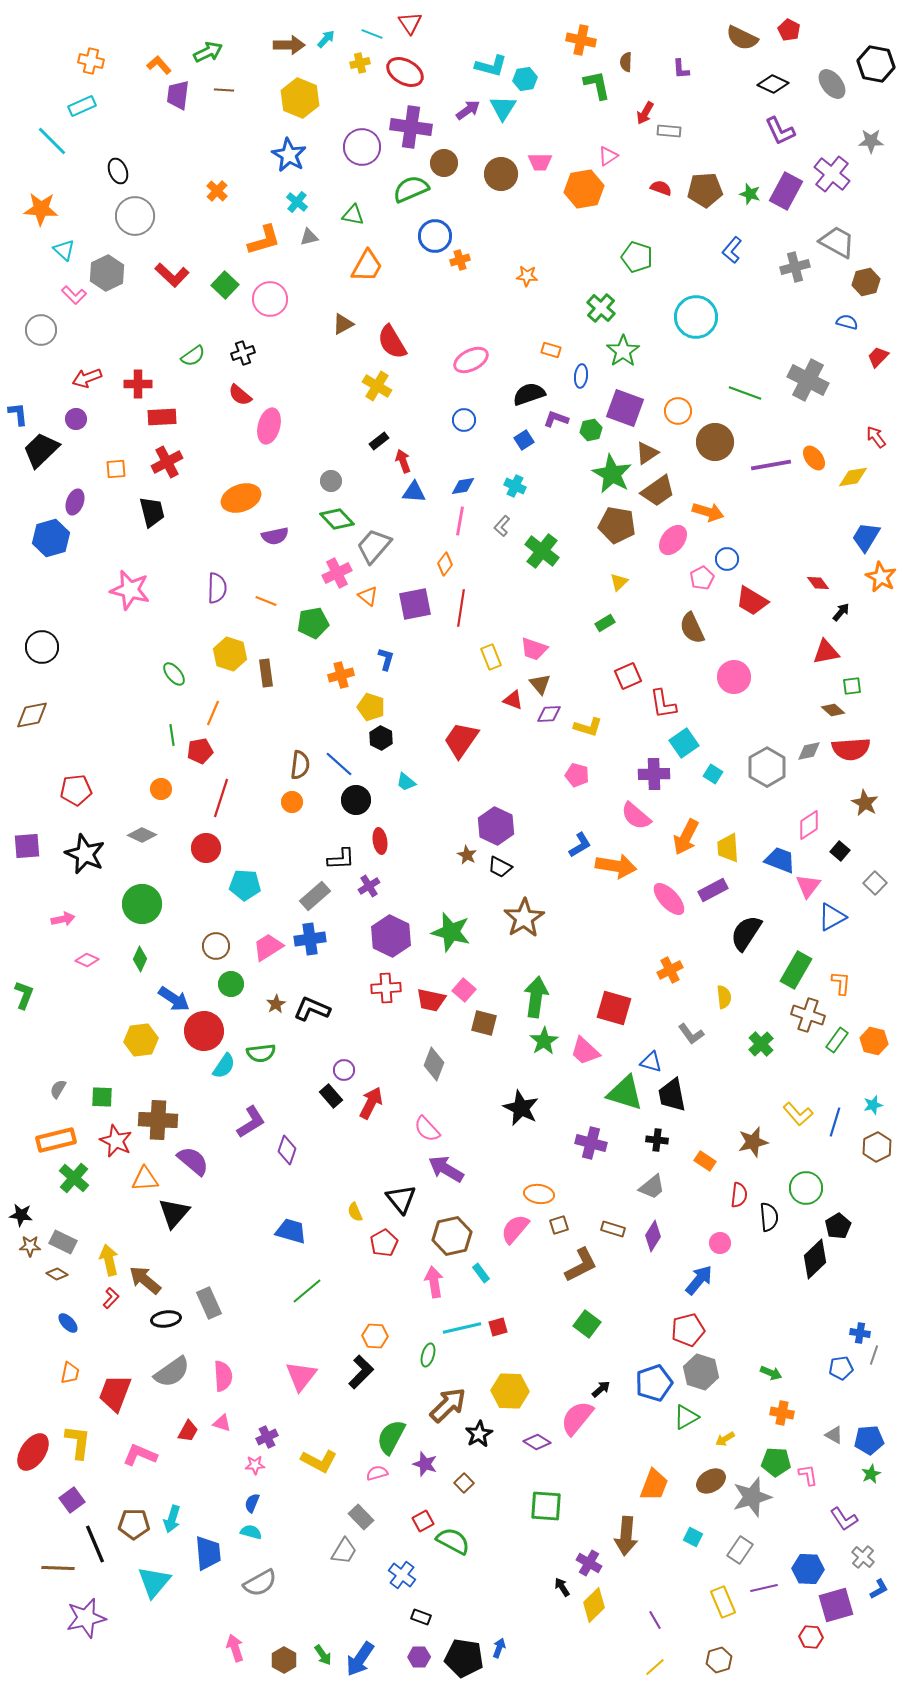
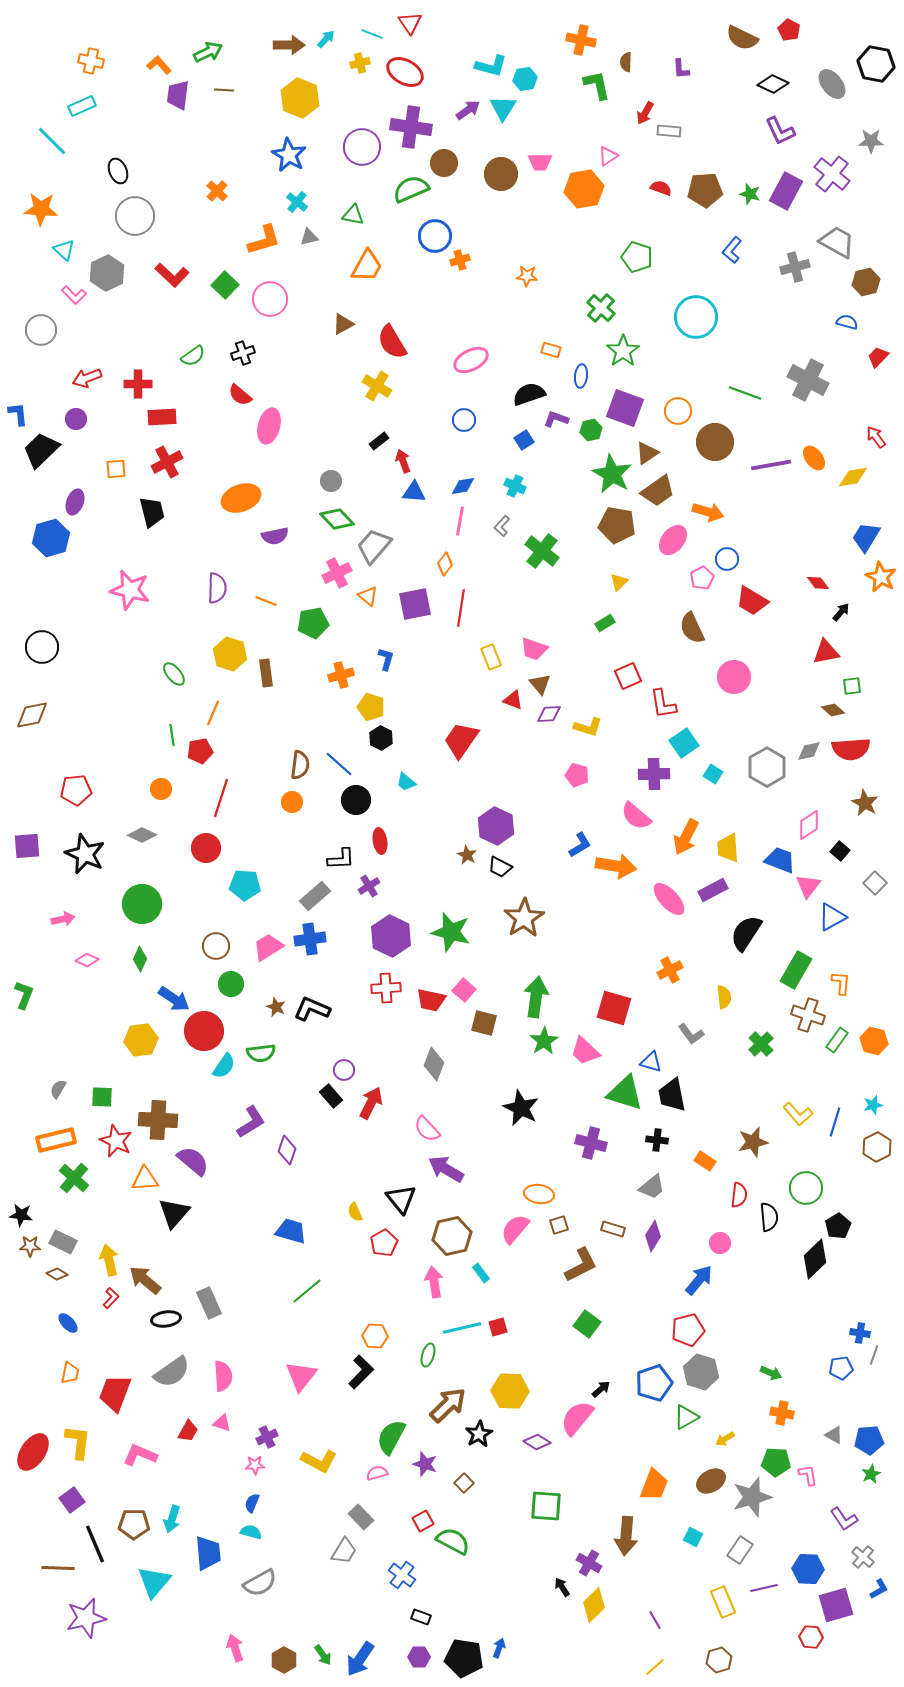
brown star at (276, 1004): moved 3 px down; rotated 18 degrees counterclockwise
